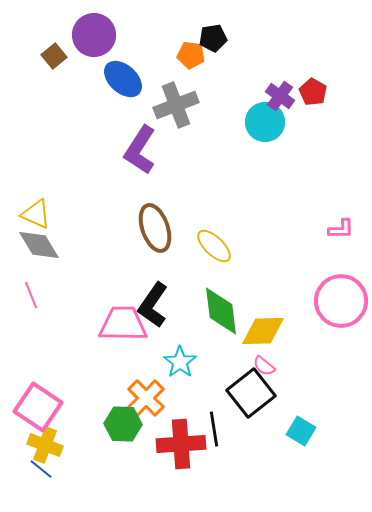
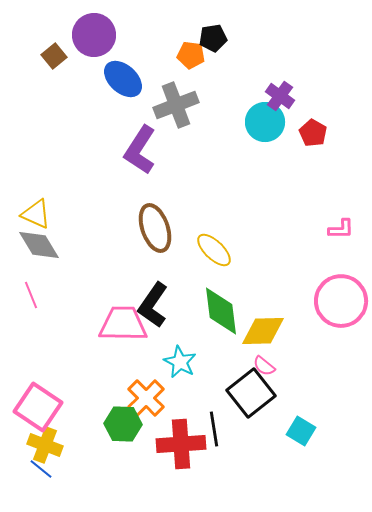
red pentagon: moved 41 px down
yellow ellipse: moved 4 px down
cyan star: rotated 8 degrees counterclockwise
